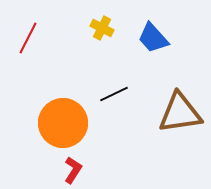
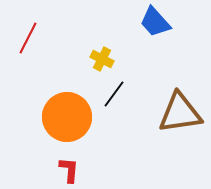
yellow cross: moved 31 px down
blue trapezoid: moved 2 px right, 16 px up
black line: rotated 28 degrees counterclockwise
orange circle: moved 4 px right, 6 px up
red L-shape: moved 4 px left; rotated 28 degrees counterclockwise
